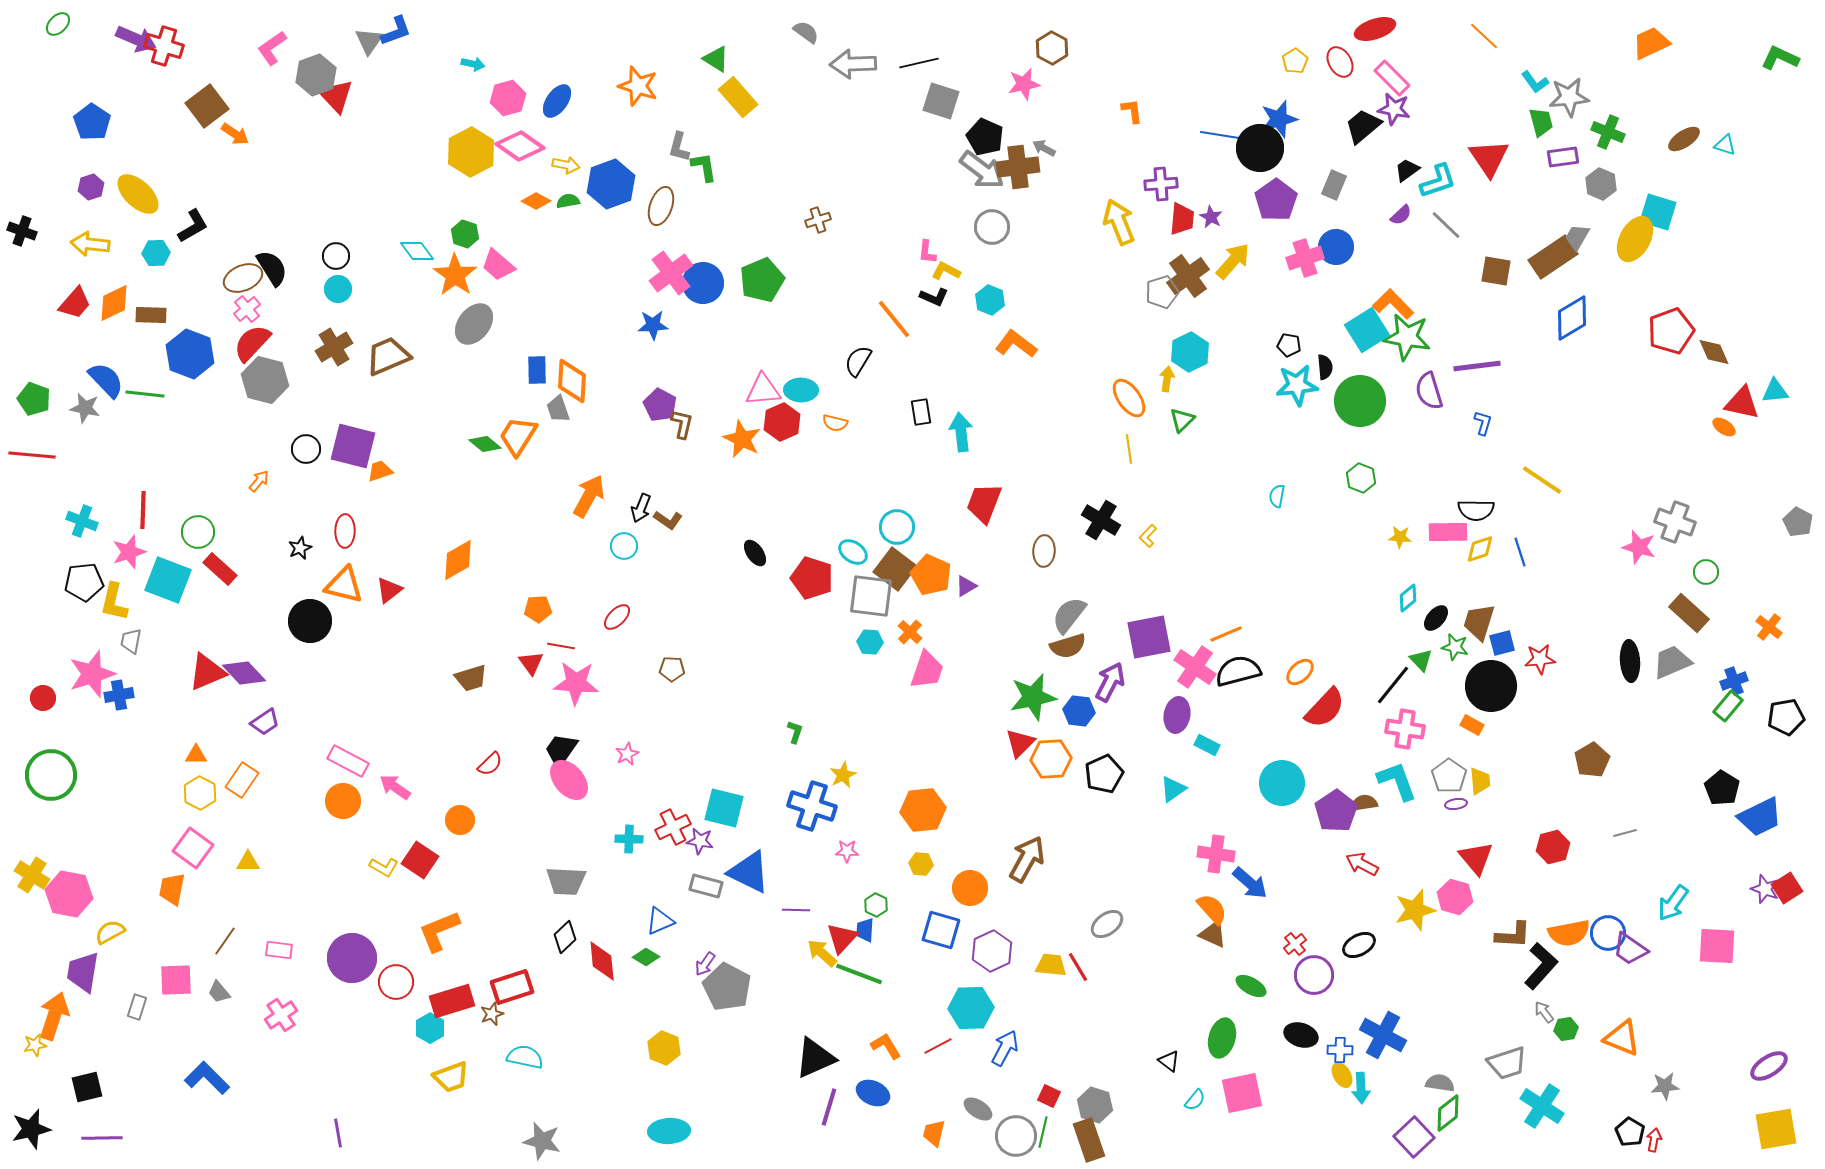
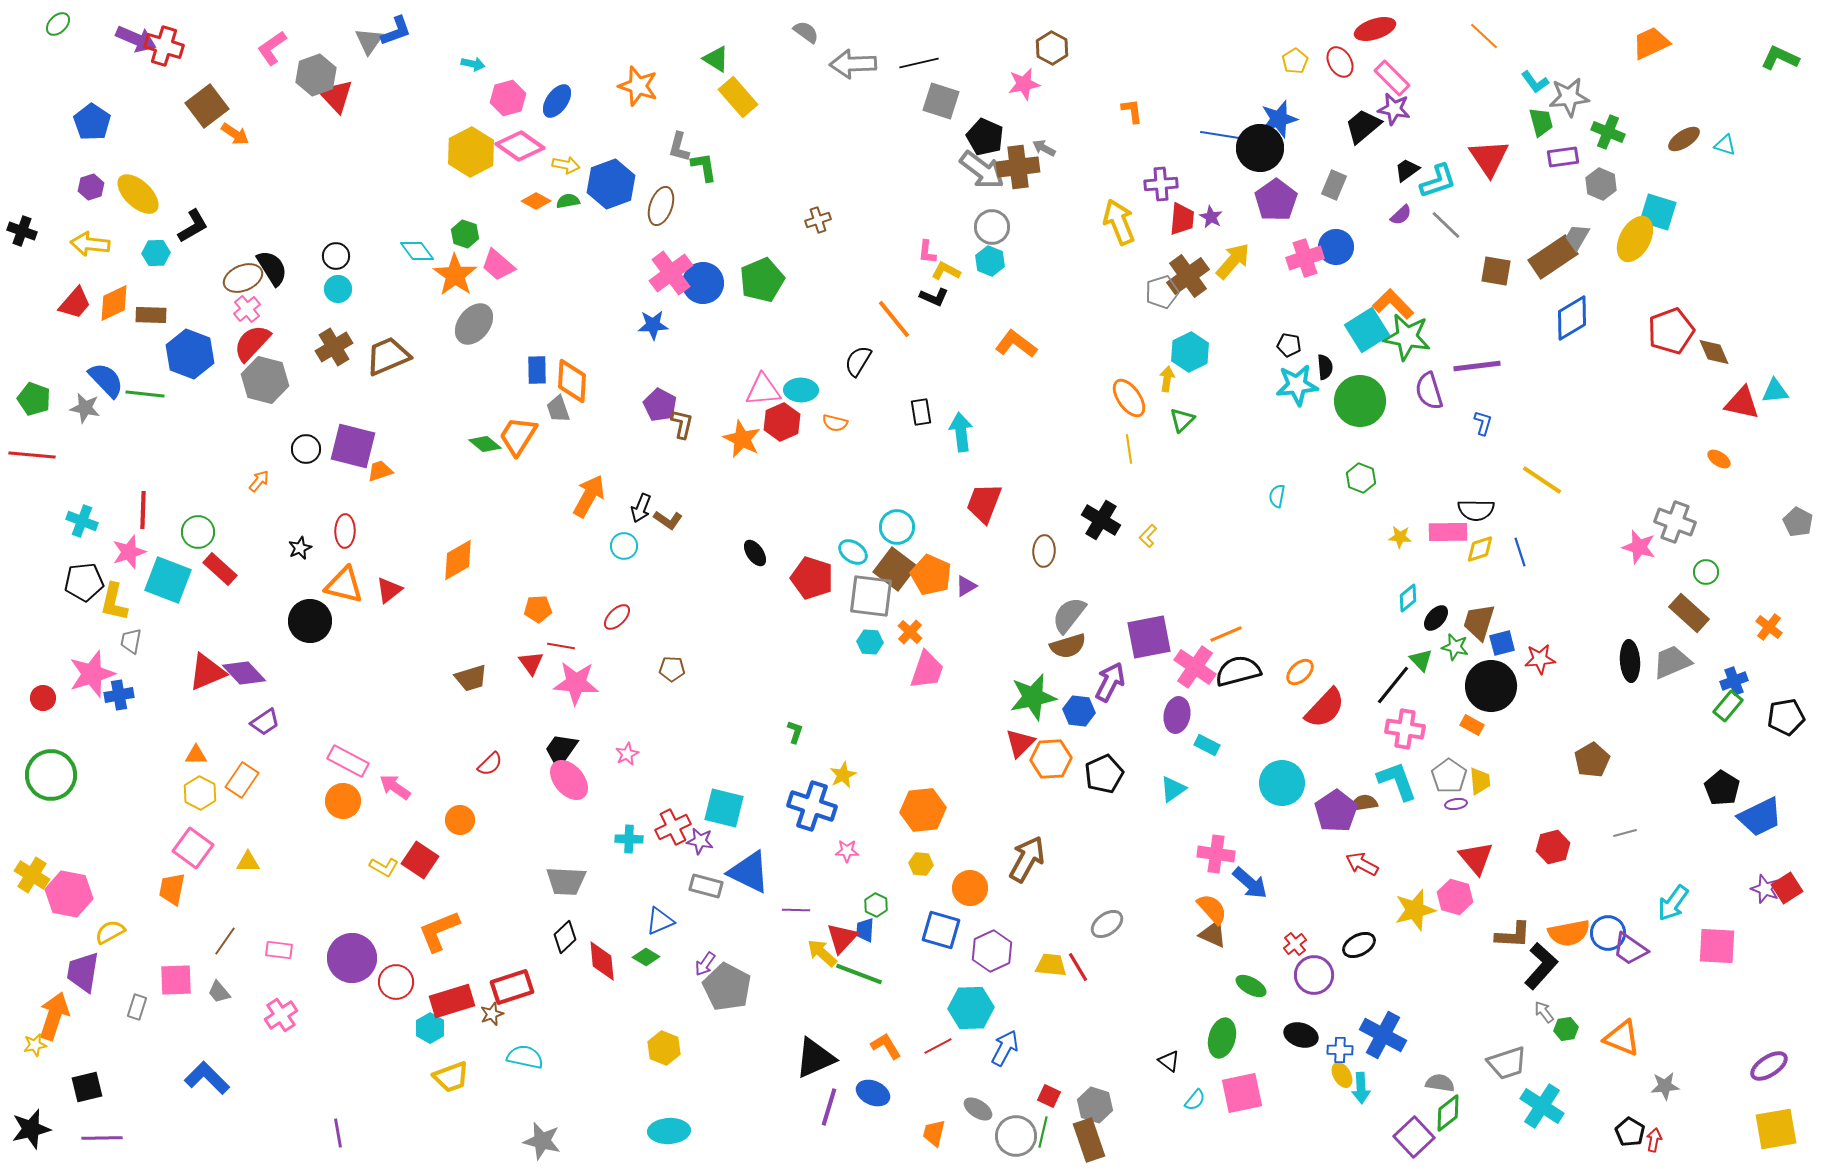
cyan hexagon at (990, 300): moved 39 px up
orange ellipse at (1724, 427): moved 5 px left, 32 px down
